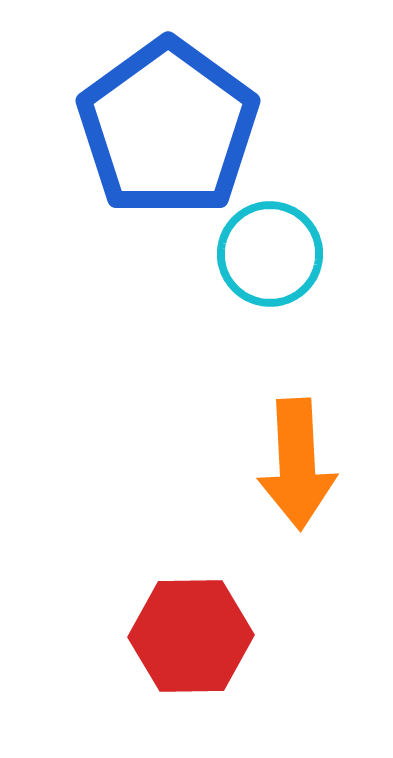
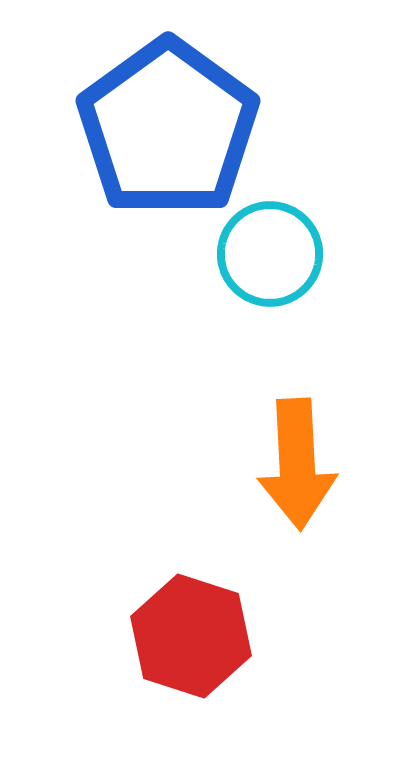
red hexagon: rotated 19 degrees clockwise
